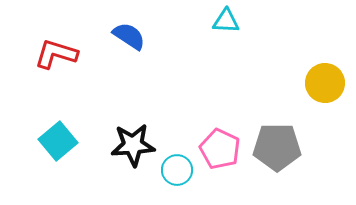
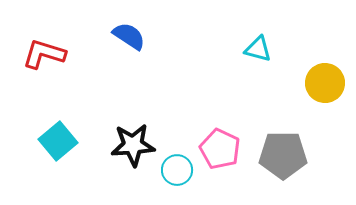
cyan triangle: moved 32 px right, 28 px down; rotated 12 degrees clockwise
red L-shape: moved 12 px left
gray pentagon: moved 6 px right, 8 px down
